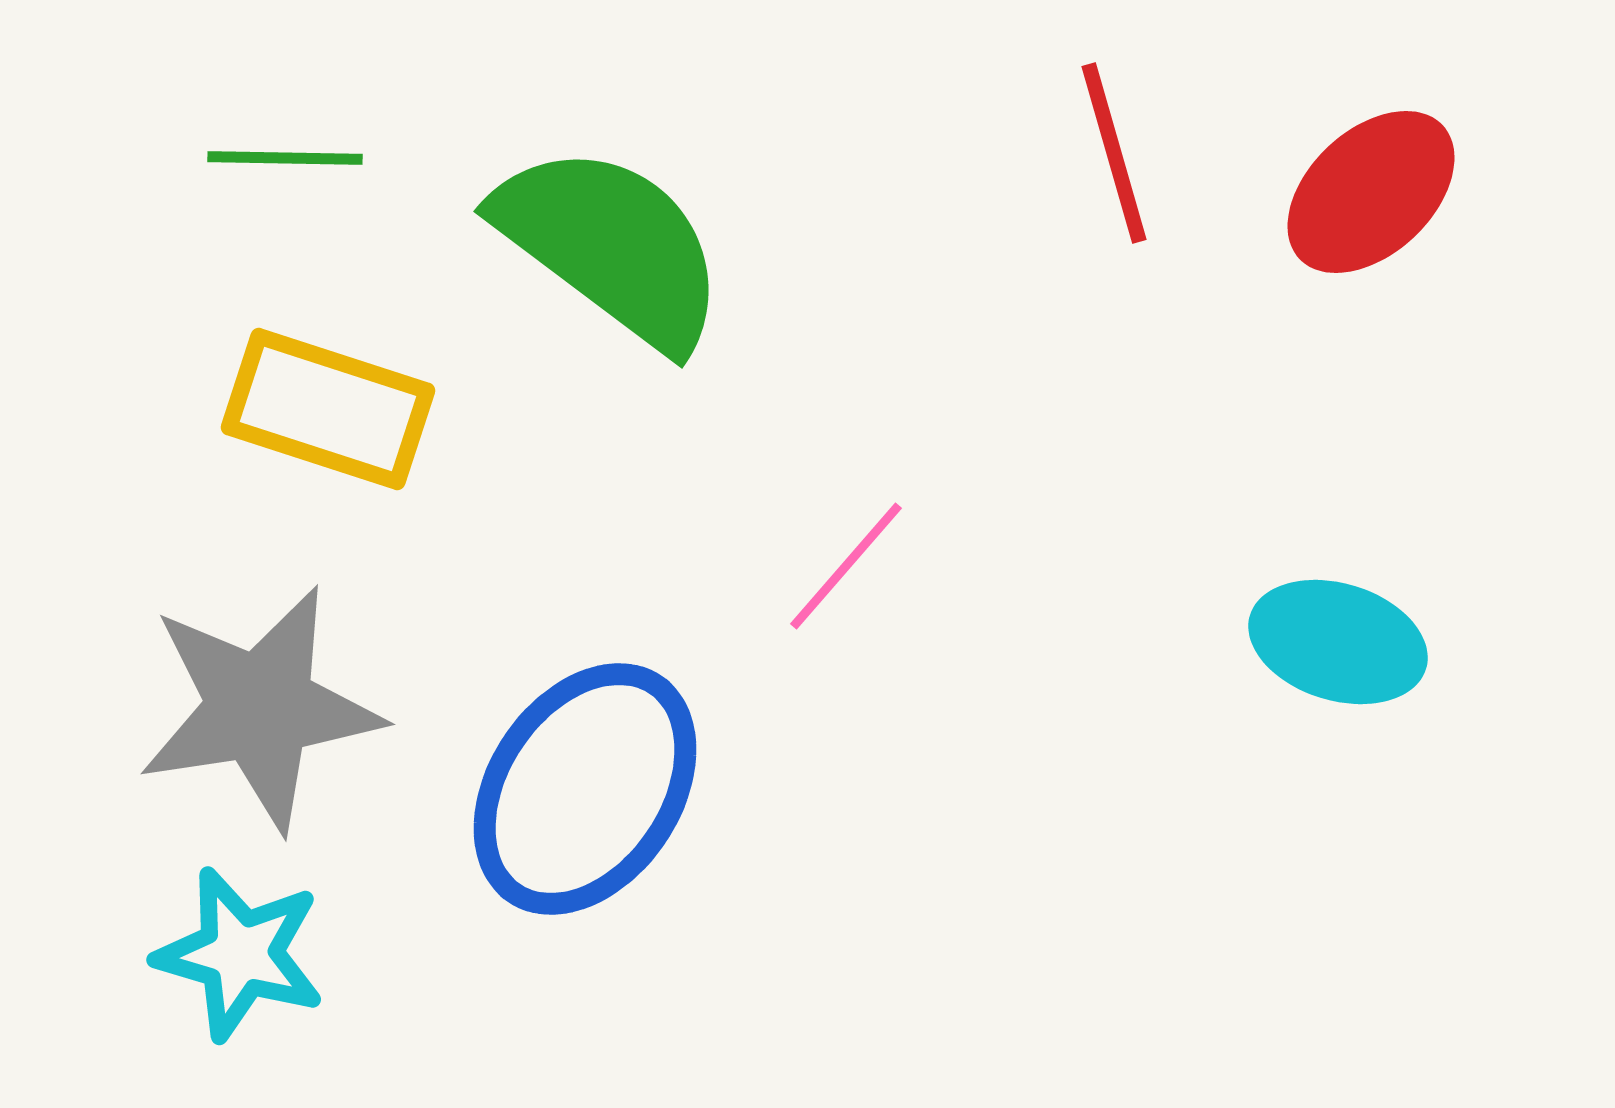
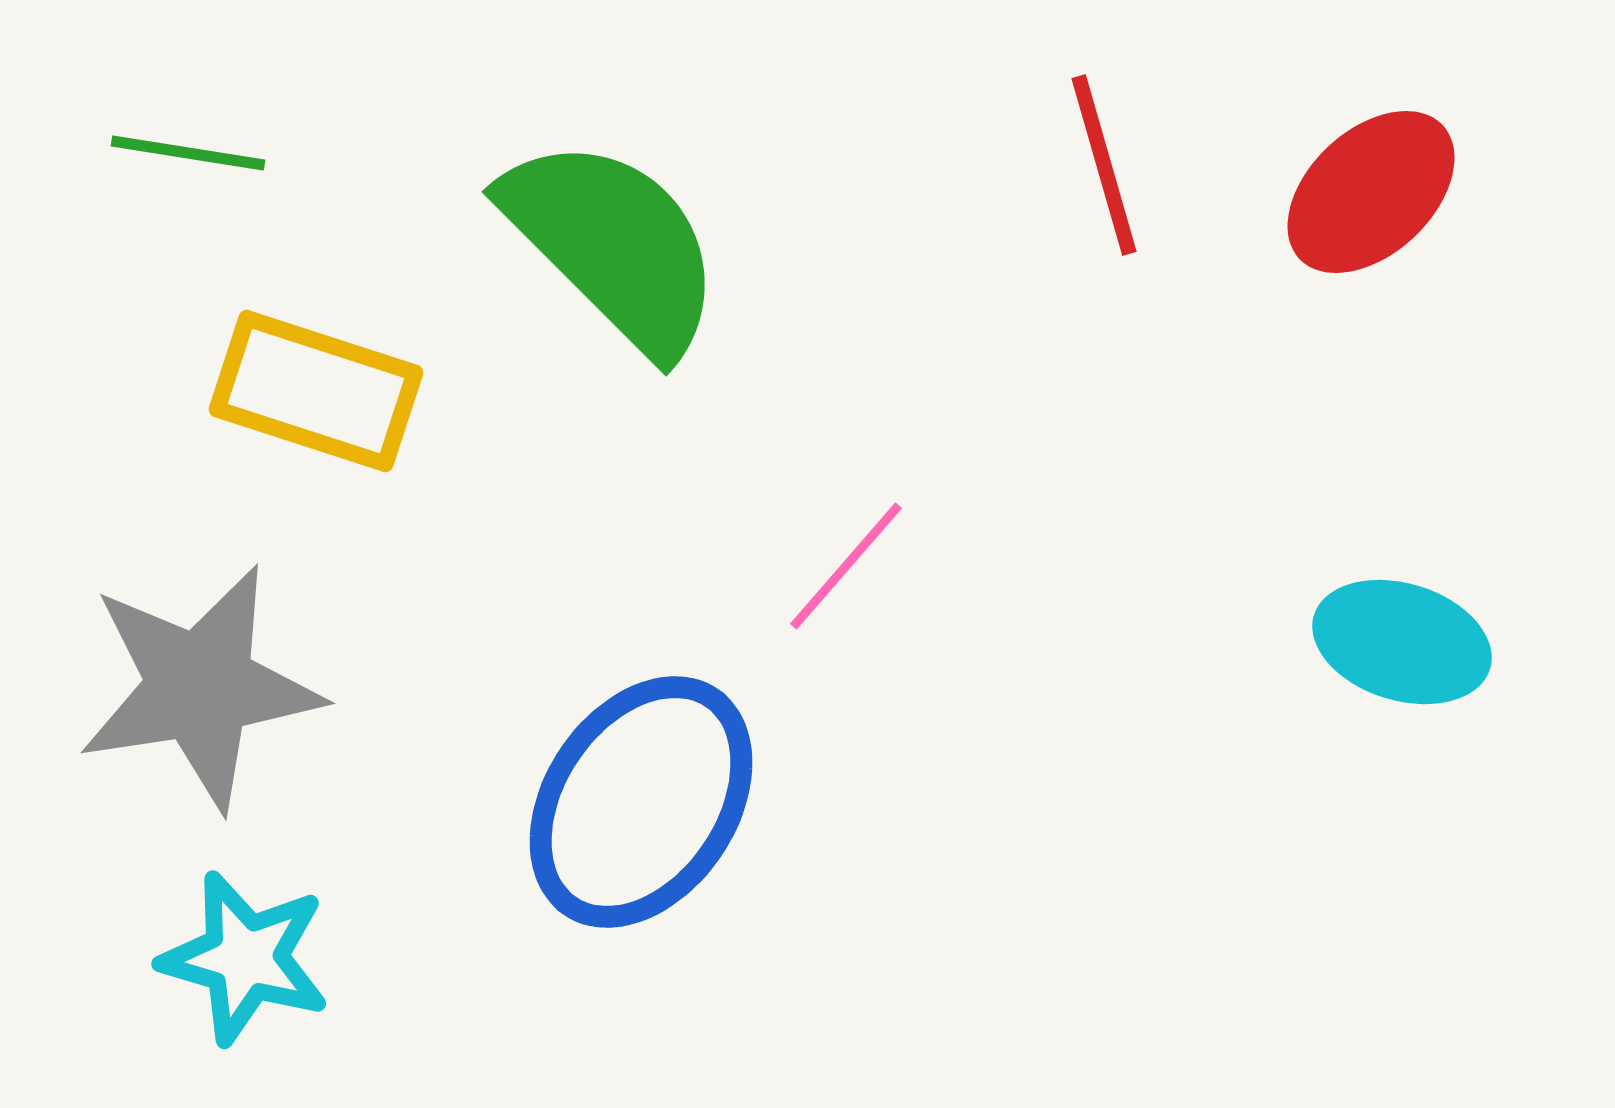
red line: moved 10 px left, 12 px down
green line: moved 97 px left, 5 px up; rotated 8 degrees clockwise
green semicircle: moved 2 px right, 1 px up; rotated 8 degrees clockwise
yellow rectangle: moved 12 px left, 18 px up
cyan ellipse: moved 64 px right
gray star: moved 60 px left, 21 px up
blue ellipse: moved 56 px right, 13 px down
cyan star: moved 5 px right, 4 px down
